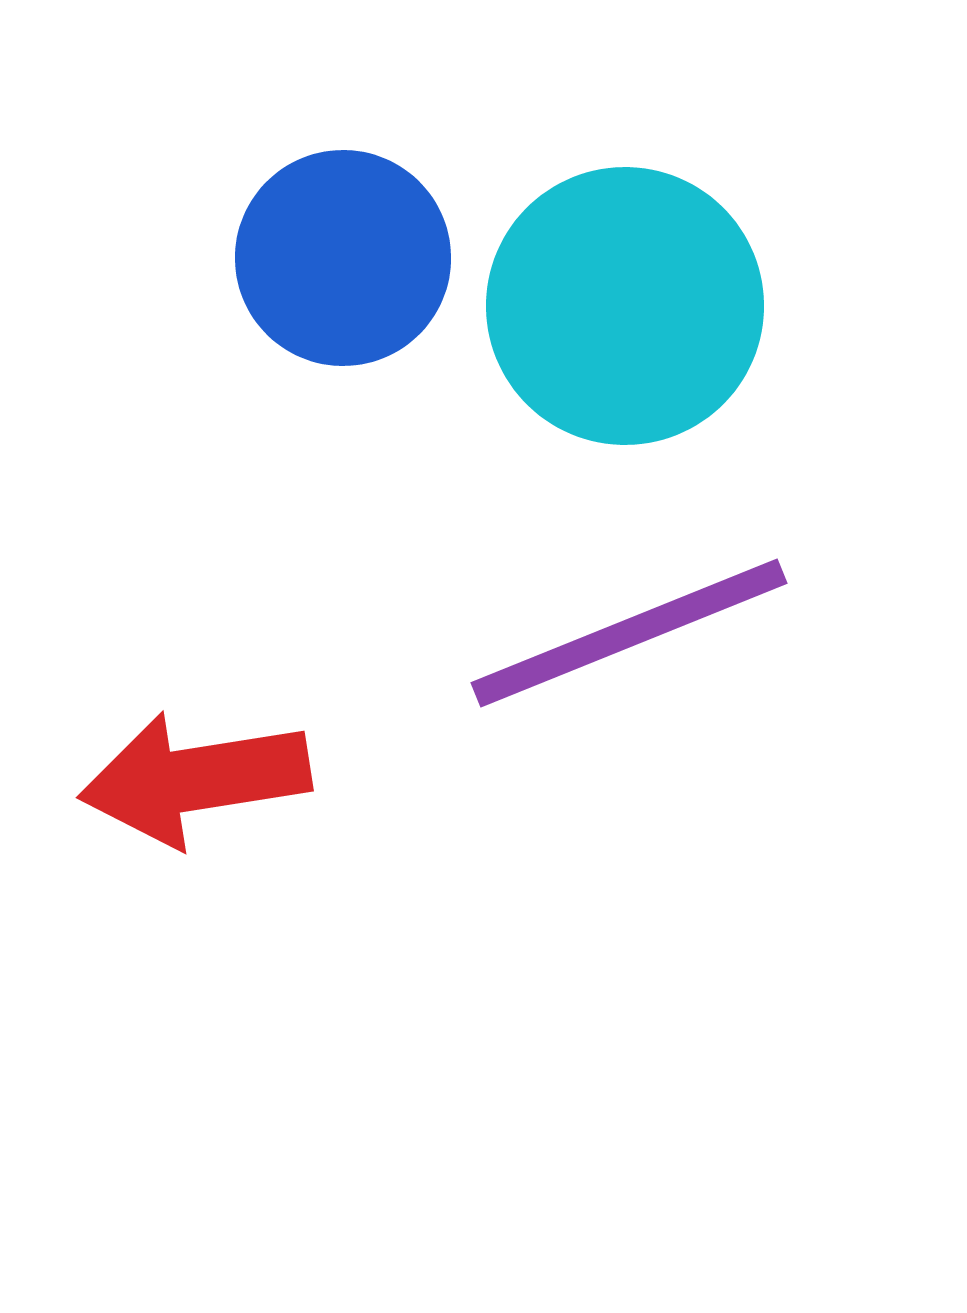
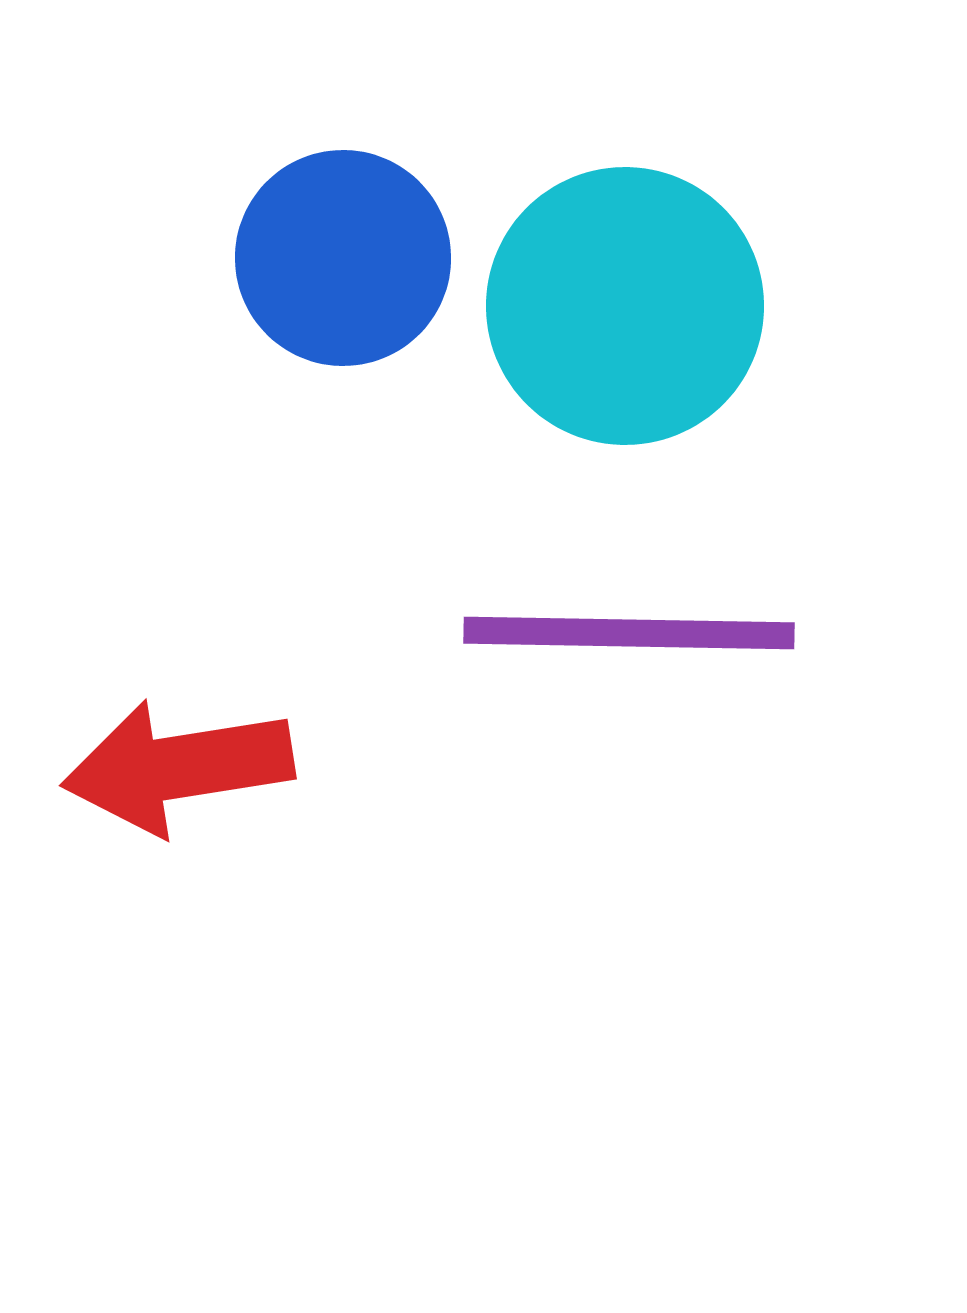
purple line: rotated 23 degrees clockwise
red arrow: moved 17 px left, 12 px up
